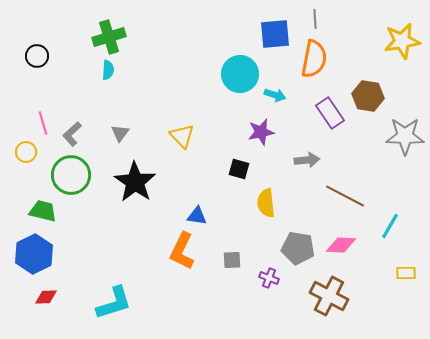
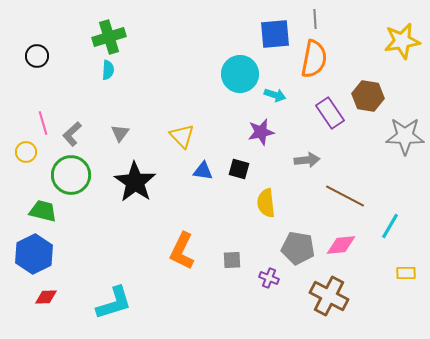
blue triangle: moved 6 px right, 45 px up
pink diamond: rotated 8 degrees counterclockwise
